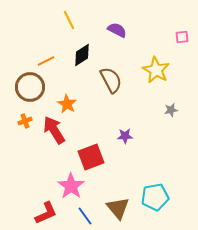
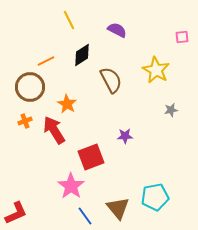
red L-shape: moved 30 px left
